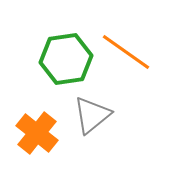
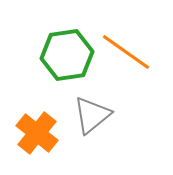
green hexagon: moved 1 px right, 4 px up
